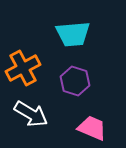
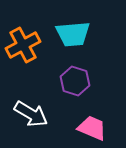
orange cross: moved 23 px up
